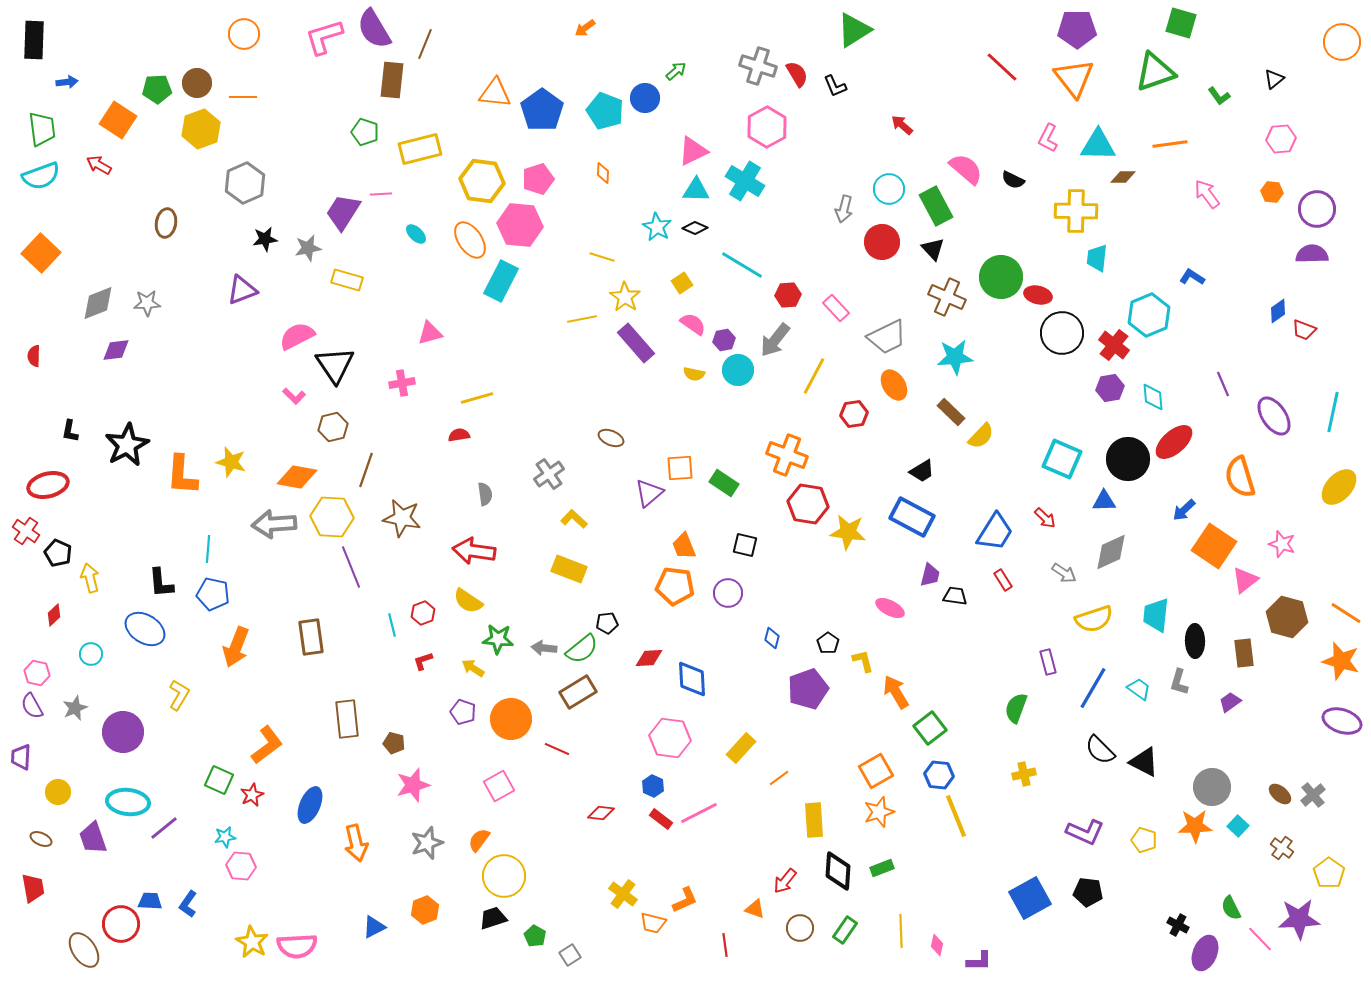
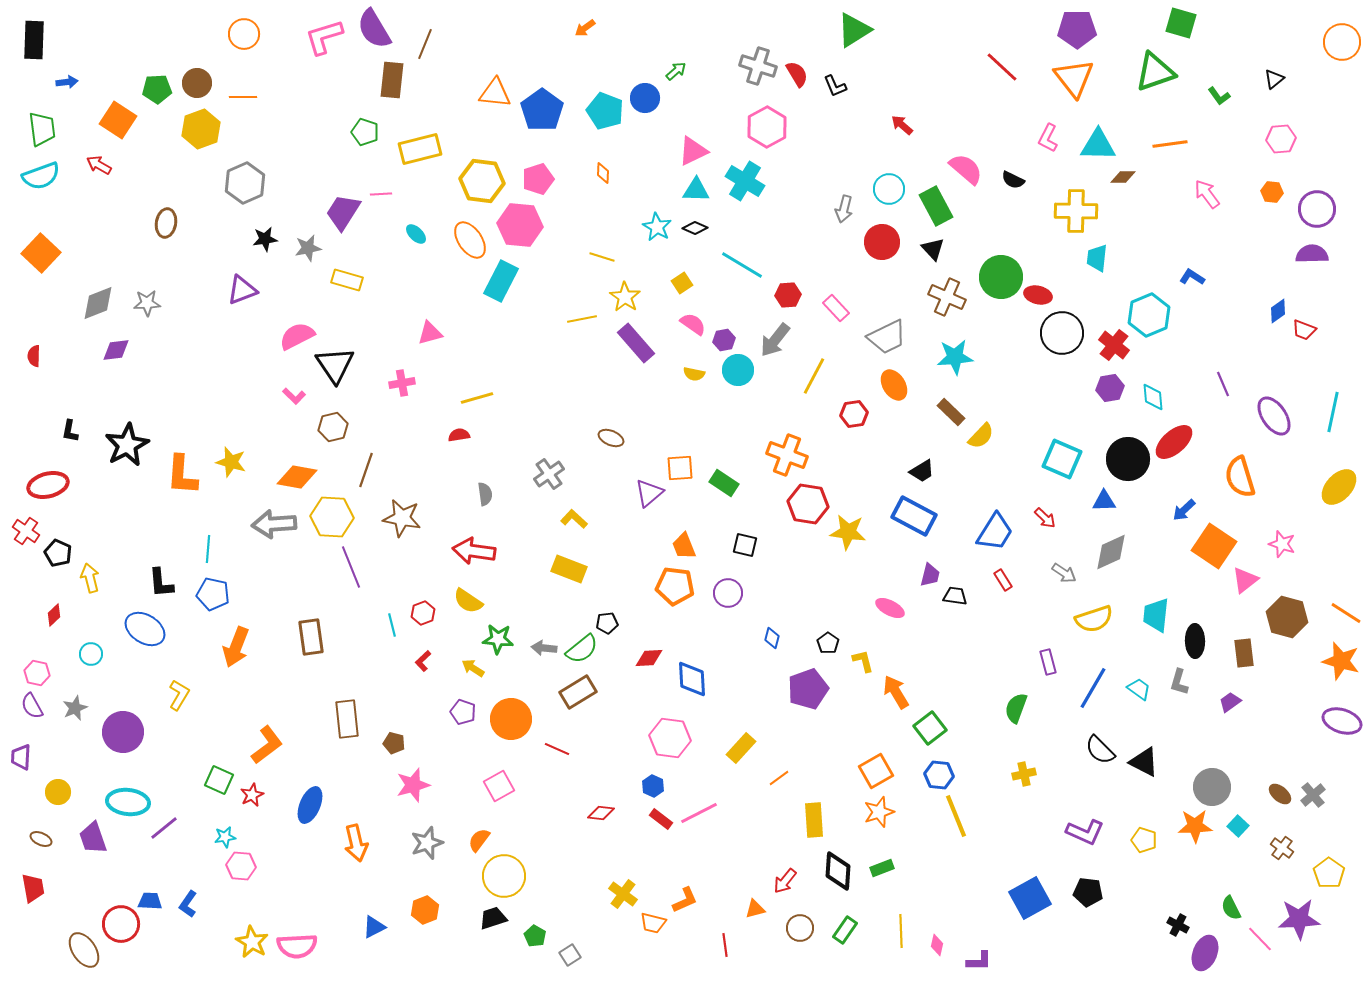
blue rectangle at (912, 517): moved 2 px right, 1 px up
red L-shape at (423, 661): rotated 25 degrees counterclockwise
orange triangle at (755, 909): rotated 35 degrees counterclockwise
